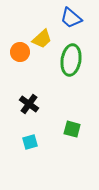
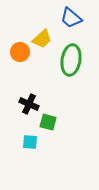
black cross: rotated 12 degrees counterclockwise
green square: moved 24 px left, 7 px up
cyan square: rotated 21 degrees clockwise
